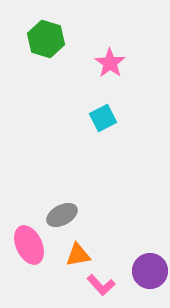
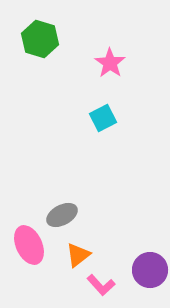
green hexagon: moved 6 px left
orange triangle: rotated 28 degrees counterclockwise
purple circle: moved 1 px up
